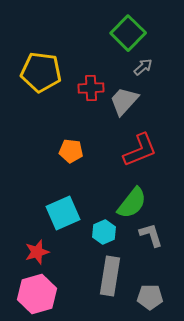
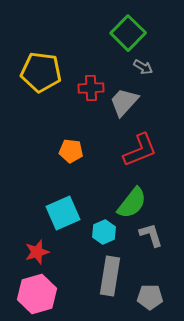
gray arrow: rotated 72 degrees clockwise
gray trapezoid: moved 1 px down
